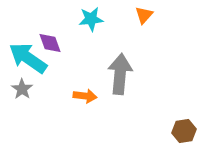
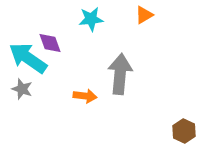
orange triangle: rotated 18 degrees clockwise
gray star: rotated 15 degrees counterclockwise
brown hexagon: rotated 25 degrees counterclockwise
